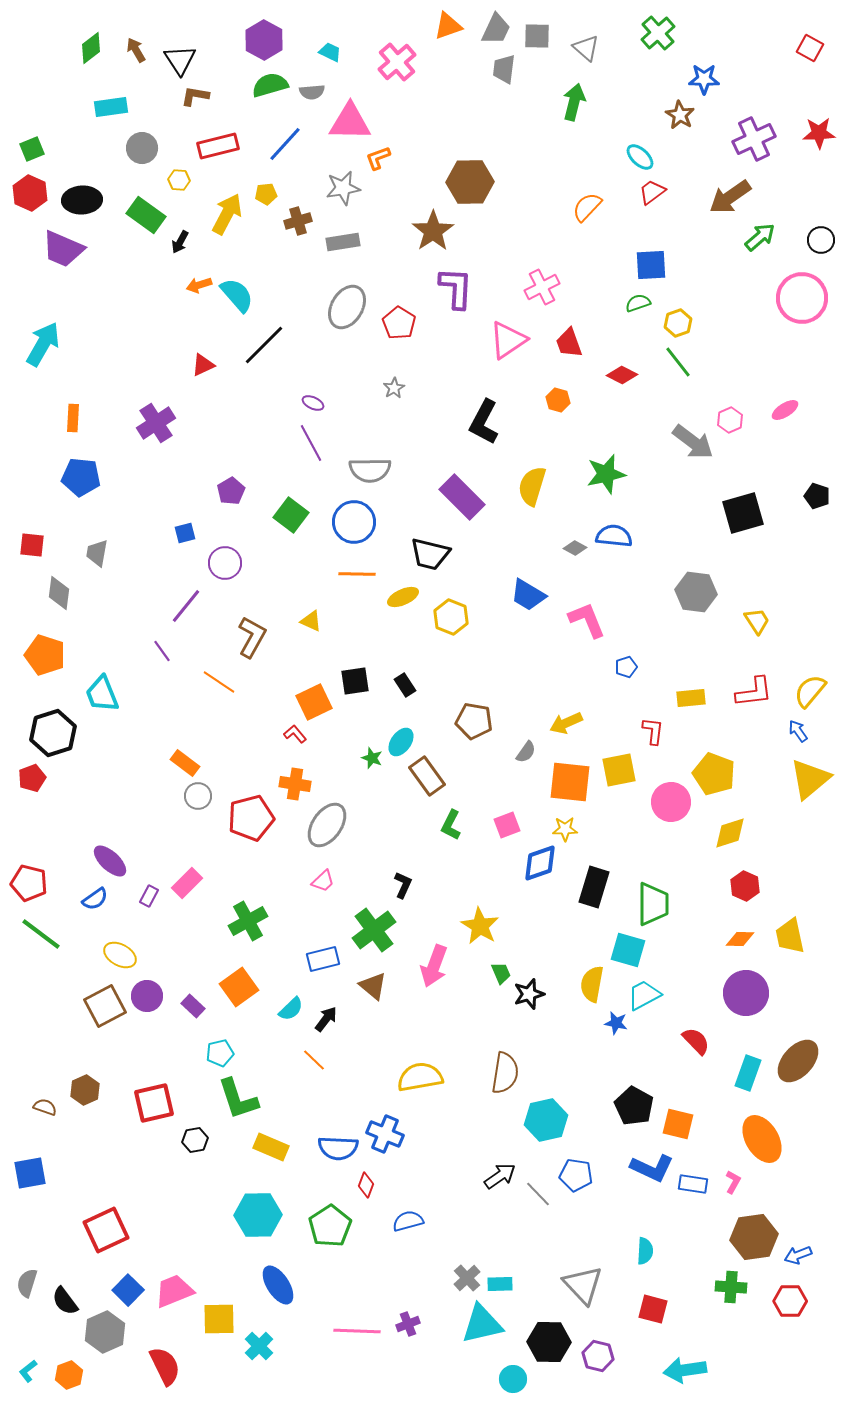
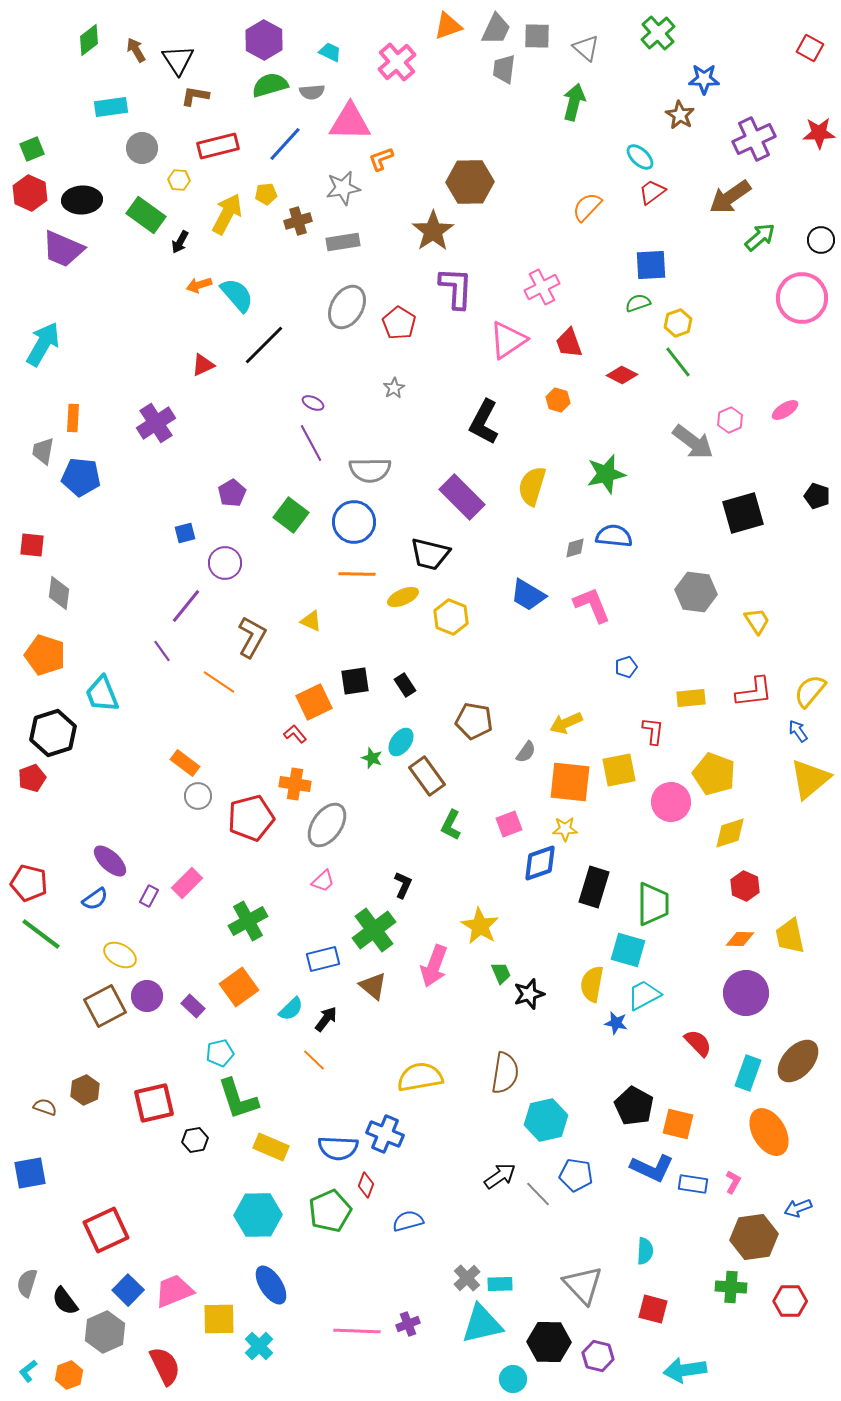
green diamond at (91, 48): moved 2 px left, 8 px up
black triangle at (180, 60): moved 2 px left
orange L-shape at (378, 158): moved 3 px right, 1 px down
purple pentagon at (231, 491): moved 1 px right, 2 px down
gray diamond at (575, 548): rotated 45 degrees counterclockwise
gray trapezoid at (97, 553): moved 54 px left, 102 px up
pink L-shape at (587, 620): moved 5 px right, 15 px up
pink square at (507, 825): moved 2 px right, 1 px up
red semicircle at (696, 1041): moved 2 px right, 2 px down
orange ellipse at (762, 1139): moved 7 px right, 7 px up
green pentagon at (330, 1226): moved 15 px up; rotated 9 degrees clockwise
blue arrow at (798, 1255): moved 47 px up
blue ellipse at (278, 1285): moved 7 px left
